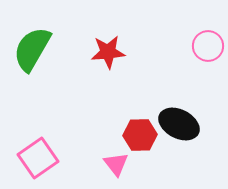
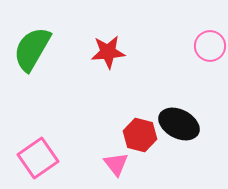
pink circle: moved 2 px right
red hexagon: rotated 16 degrees clockwise
